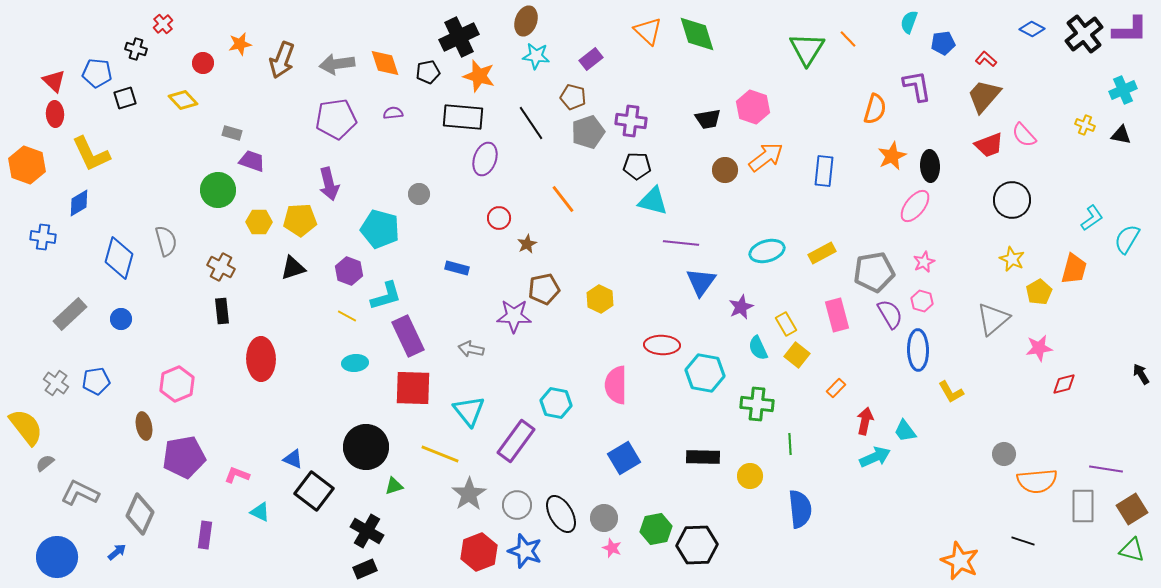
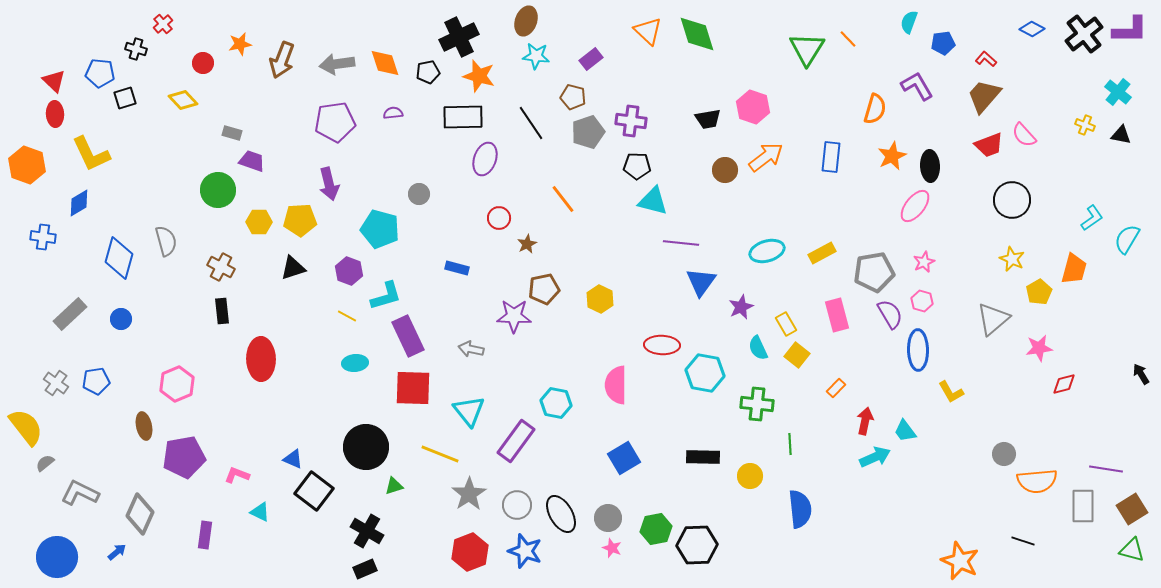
blue pentagon at (97, 73): moved 3 px right
purple L-shape at (917, 86): rotated 20 degrees counterclockwise
cyan cross at (1123, 90): moved 5 px left, 2 px down; rotated 28 degrees counterclockwise
black rectangle at (463, 117): rotated 6 degrees counterclockwise
purple pentagon at (336, 119): moved 1 px left, 3 px down
blue rectangle at (824, 171): moved 7 px right, 14 px up
gray circle at (604, 518): moved 4 px right
red hexagon at (479, 552): moved 9 px left
